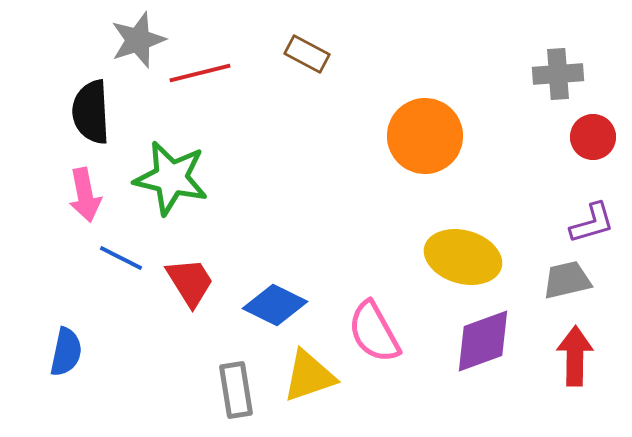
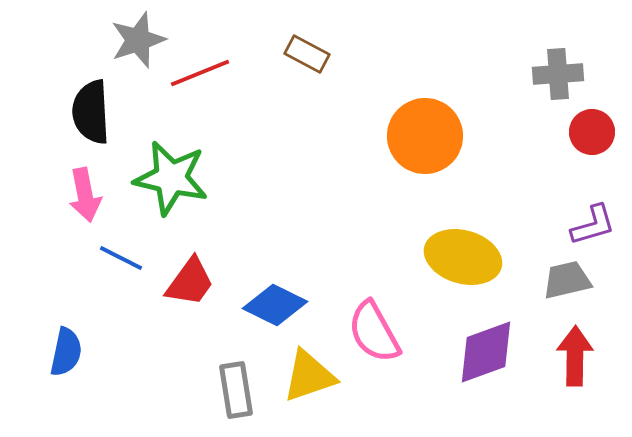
red line: rotated 8 degrees counterclockwise
red circle: moved 1 px left, 5 px up
purple L-shape: moved 1 px right, 2 px down
red trapezoid: rotated 68 degrees clockwise
purple diamond: moved 3 px right, 11 px down
